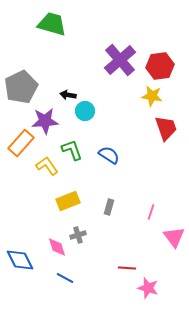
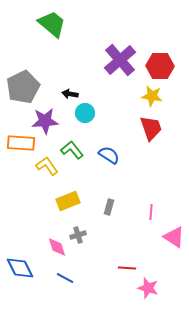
green trapezoid: rotated 24 degrees clockwise
red hexagon: rotated 8 degrees clockwise
gray pentagon: moved 2 px right
black arrow: moved 2 px right, 1 px up
cyan circle: moved 2 px down
red trapezoid: moved 15 px left
orange rectangle: rotated 52 degrees clockwise
green L-shape: rotated 20 degrees counterclockwise
pink line: rotated 14 degrees counterclockwise
pink triangle: rotated 20 degrees counterclockwise
blue diamond: moved 8 px down
